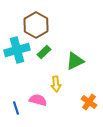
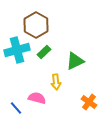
yellow arrow: moved 2 px up
pink semicircle: moved 1 px left, 2 px up
blue line: rotated 24 degrees counterclockwise
